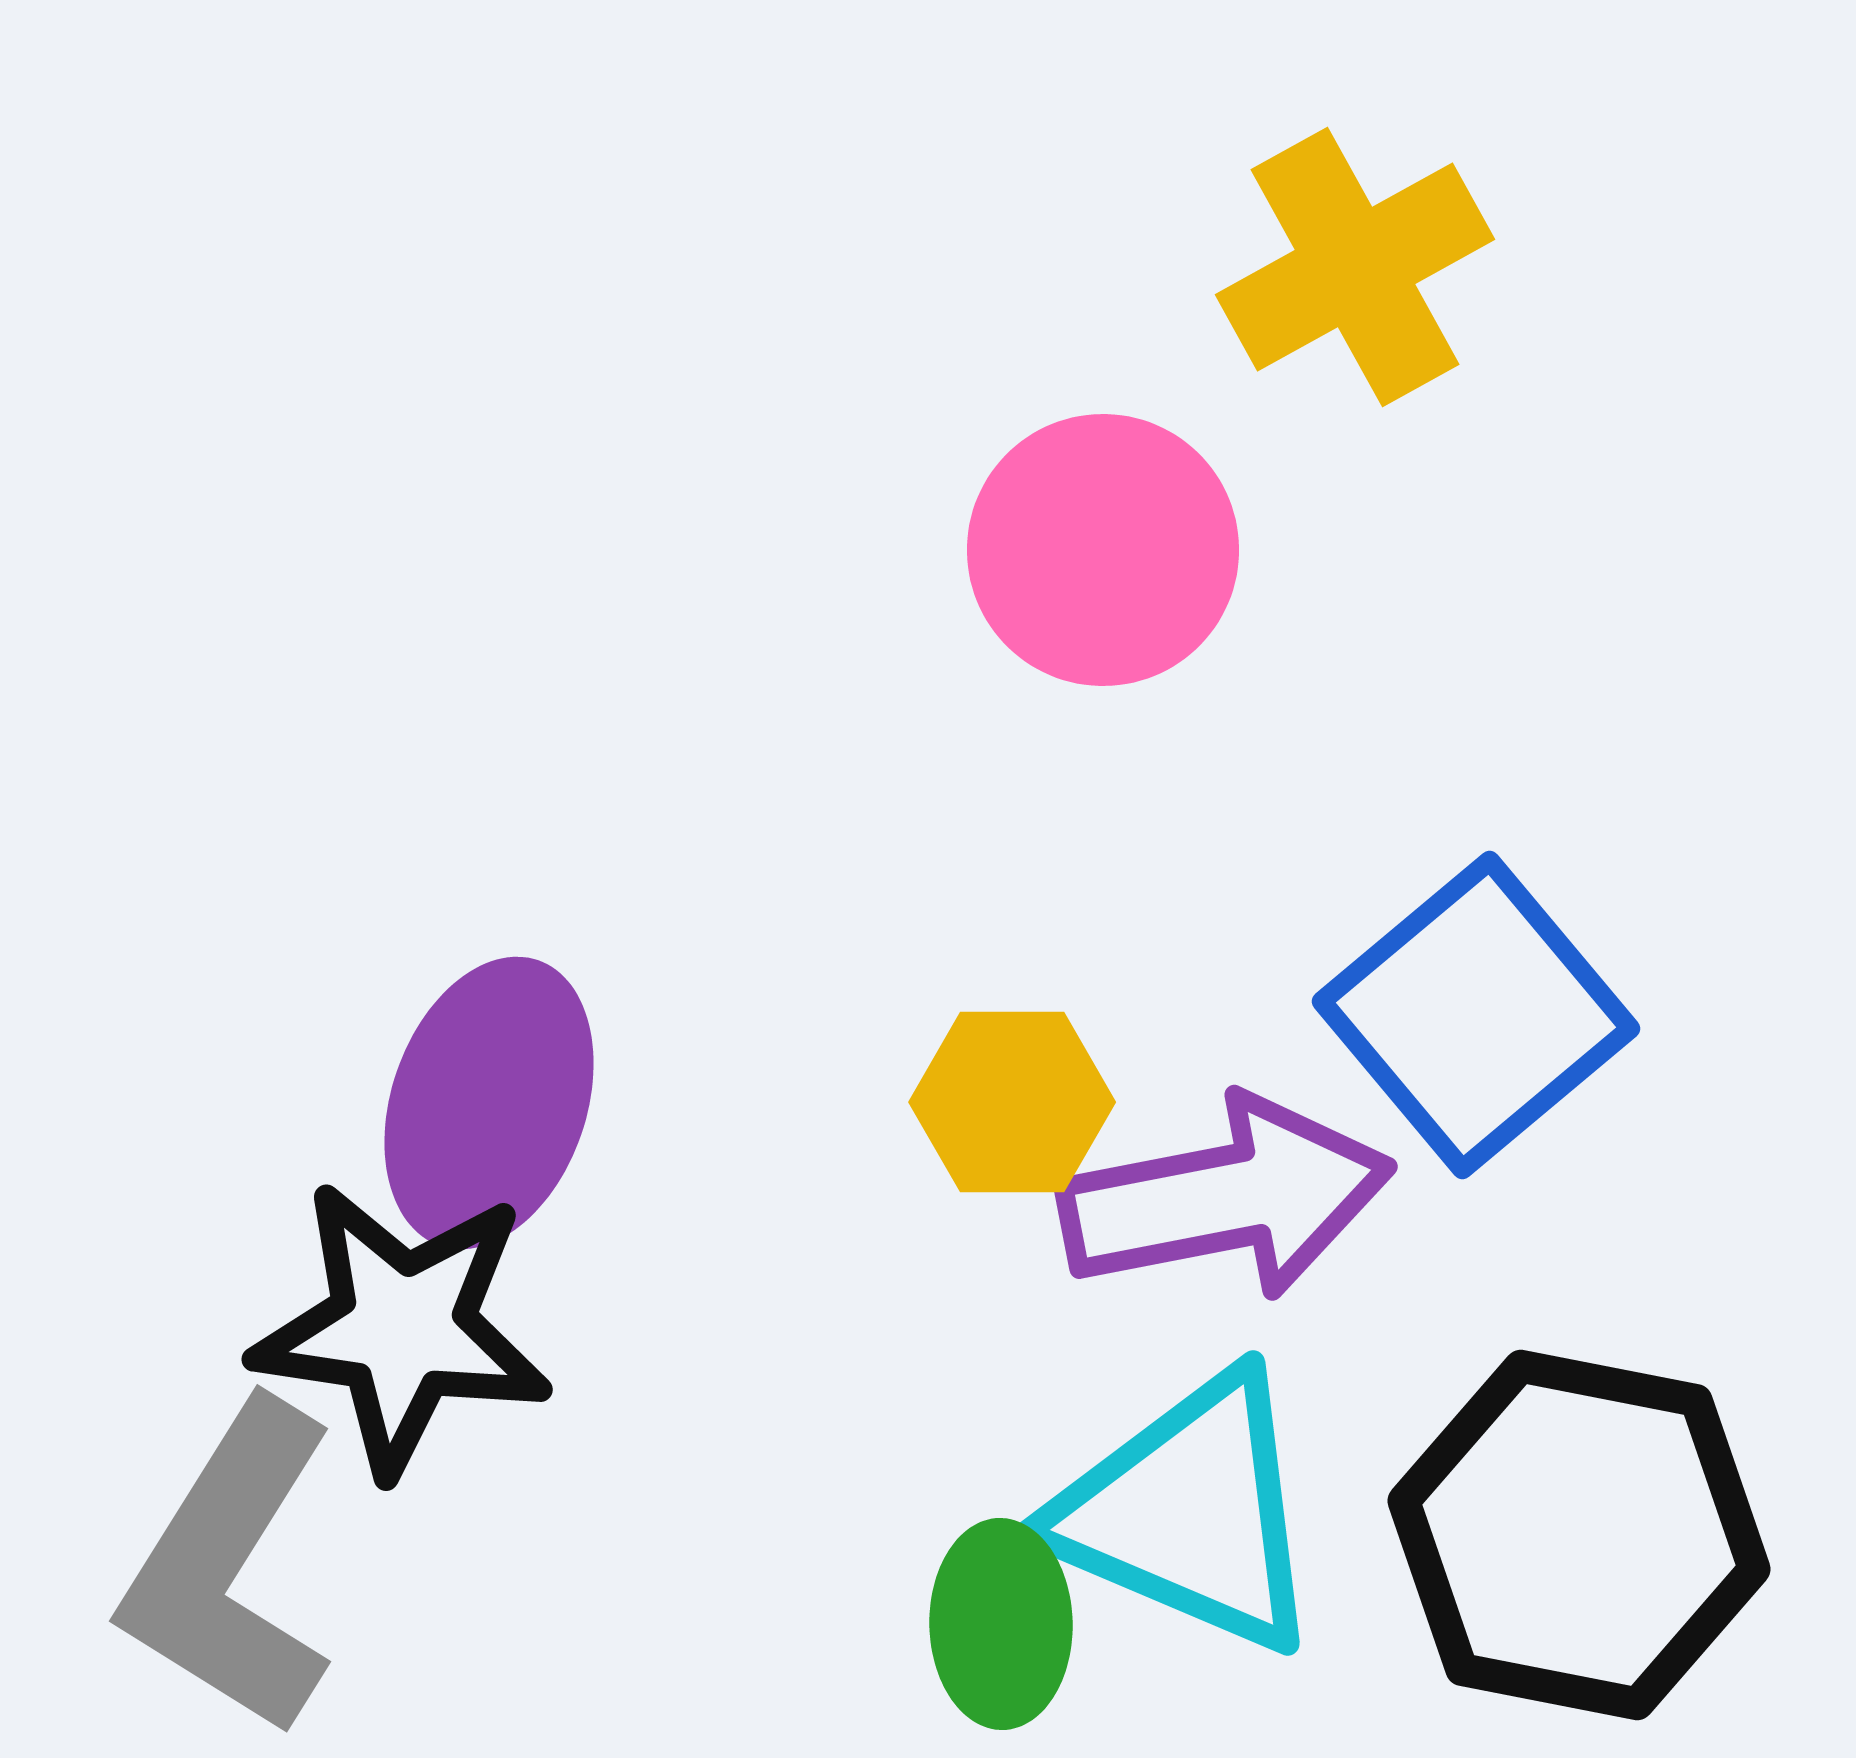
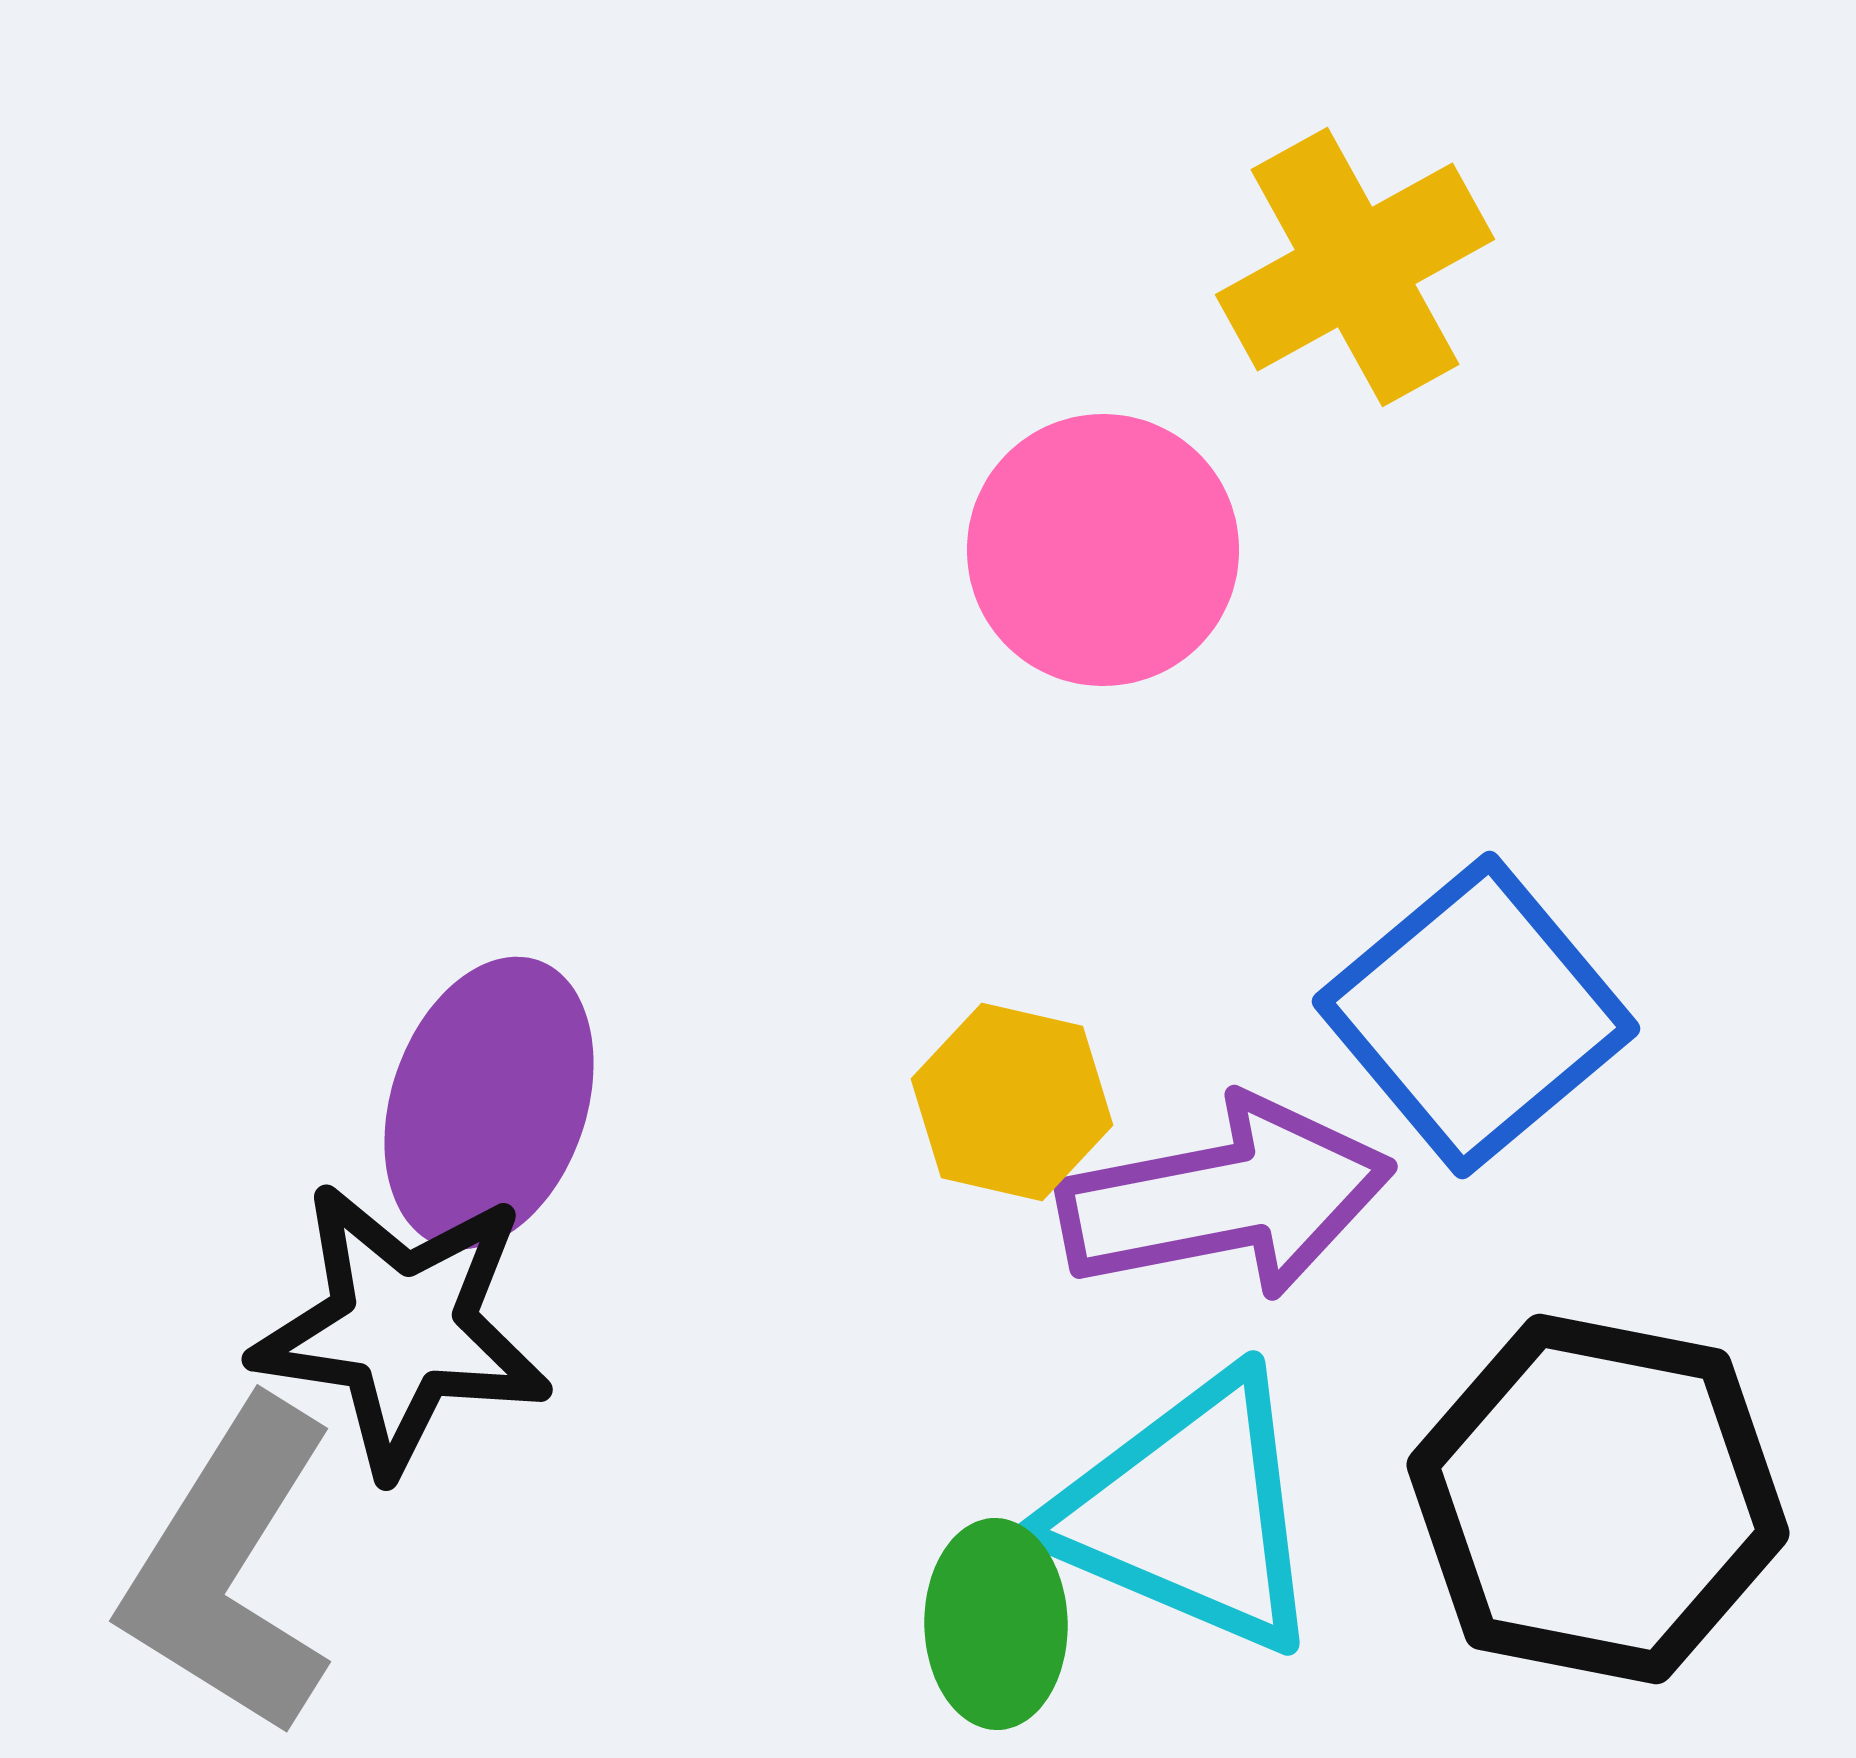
yellow hexagon: rotated 13 degrees clockwise
black hexagon: moved 19 px right, 36 px up
green ellipse: moved 5 px left
